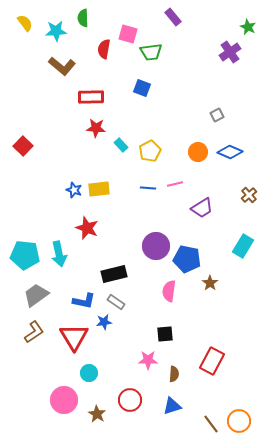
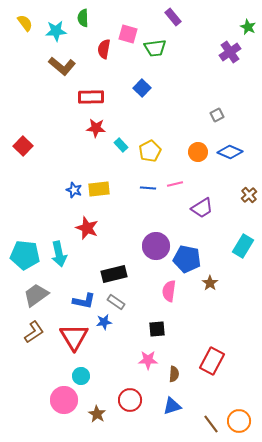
green trapezoid at (151, 52): moved 4 px right, 4 px up
blue square at (142, 88): rotated 24 degrees clockwise
black square at (165, 334): moved 8 px left, 5 px up
cyan circle at (89, 373): moved 8 px left, 3 px down
